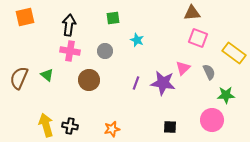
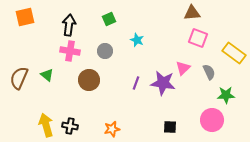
green square: moved 4 px left, 1 px down; rotated 16 degrees counterclockwise
